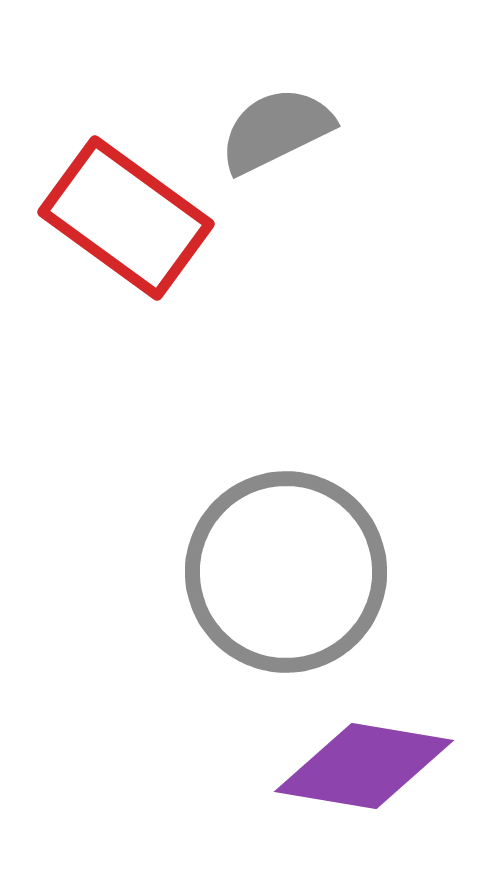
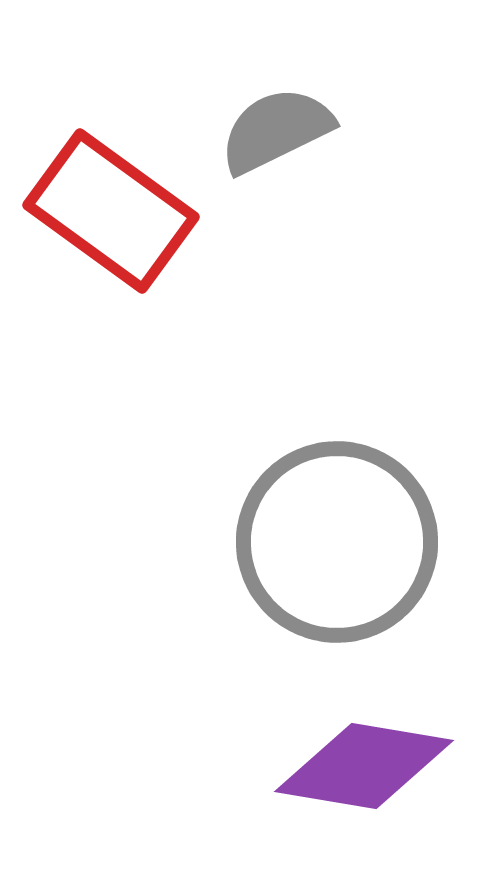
red rectangle: moved 15 px left, 7 px up
gray circle: moved 51 px right, 30 px up
